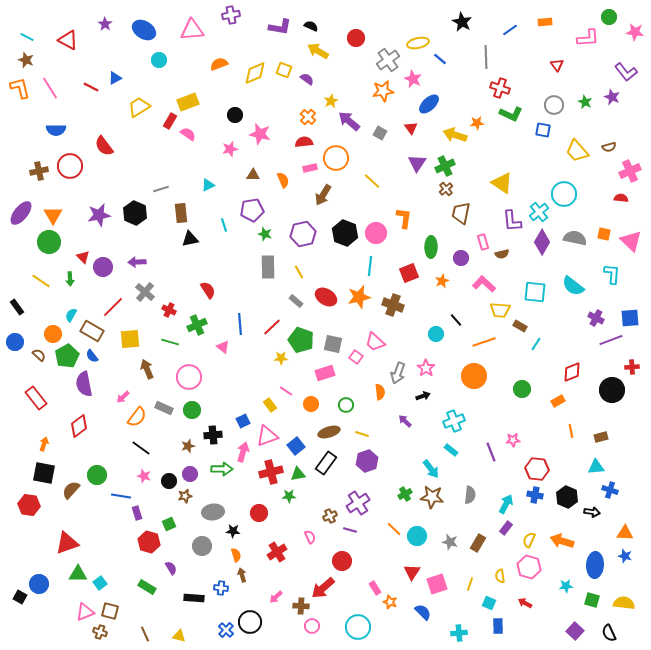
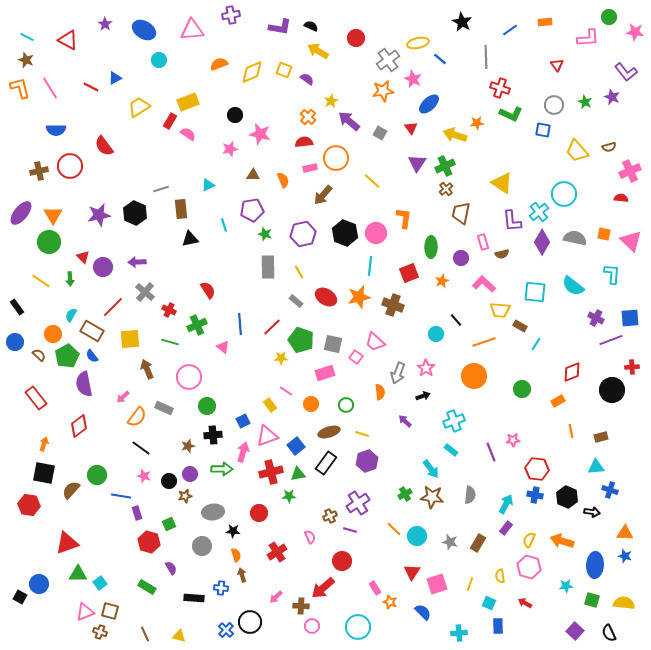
yellow diamond at (255, 73): moved 3 px left, 1 px up
brown arrow at (323, 195): rotated 10 degrees clockwise
brown rectangle at (181, 213): moved 4 px up
green circle at (192, 410): moved 15 px right, 4 px up
